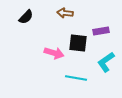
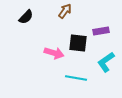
brown arrow: moved 2 px up; rotated 119 degrees clockwise
